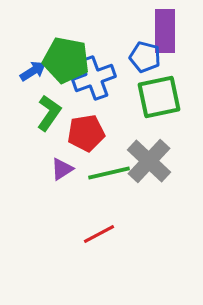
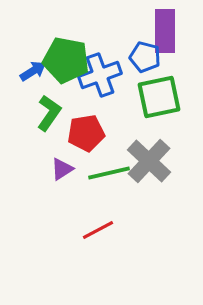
blue cross: moved 6 px right, 3 px up
red line: moved 1 px left, 4 px up
